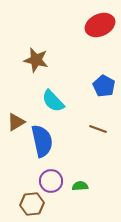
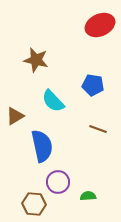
blue pentagon: moved 11 px left, 1 px up; rotated 20 degrees counterclockwise
brown triangle: moved 1 px left, 6 px up
blue semicircle: moved 5 px down
purple circle: moved 7 px right, 1 px down
green semicircle: moved 8 px right, 10 px down
brown hexagon: moved 2 px right; rotated 10 degrees clockwise
